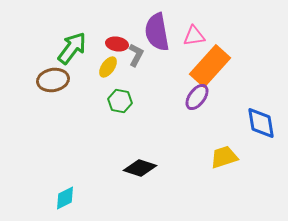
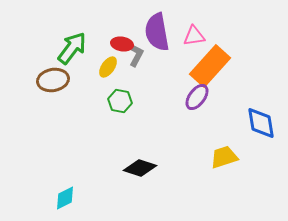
red ellipse: moved 5 px right
